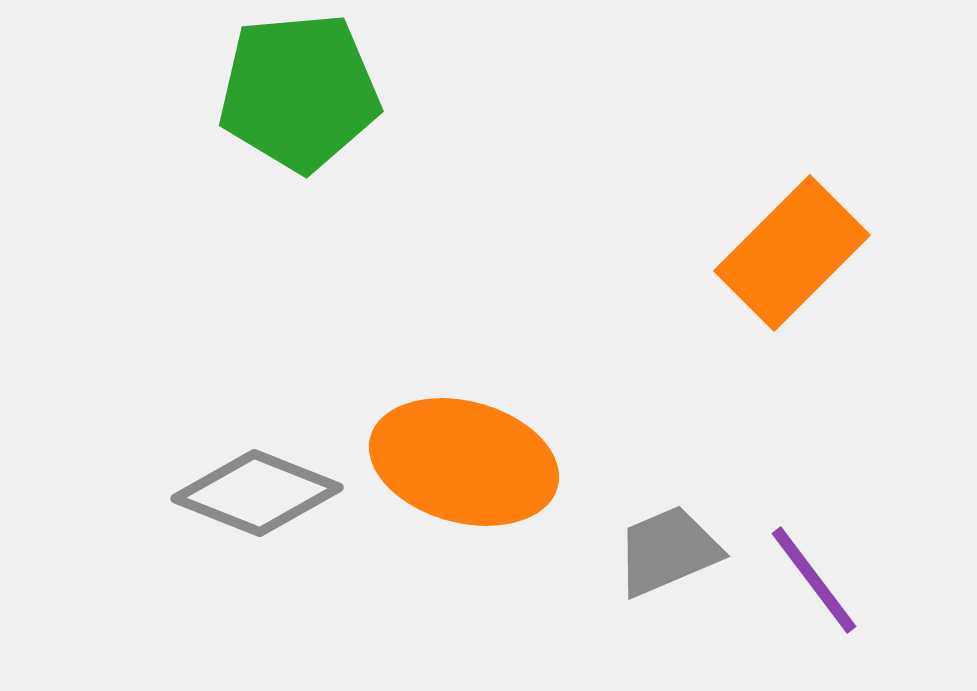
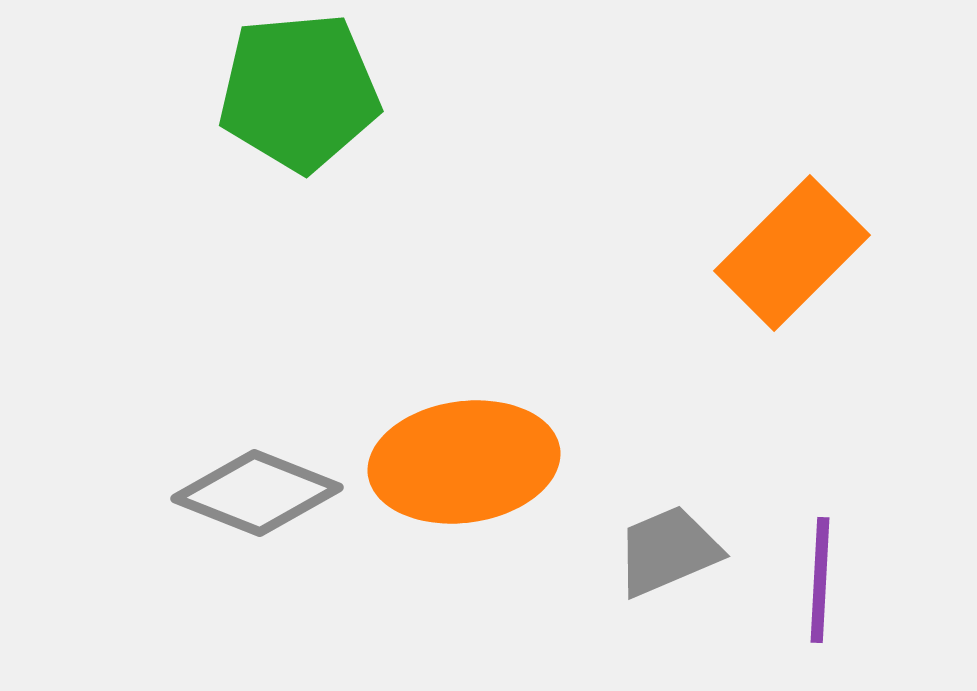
orange ellipse: rotated 23 degrees counterclockwise
purple line: moved 6 px right; rotated 40 degrees clockwise
